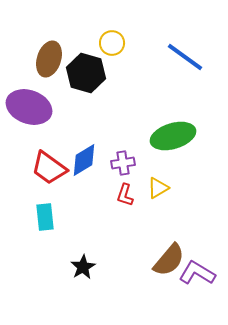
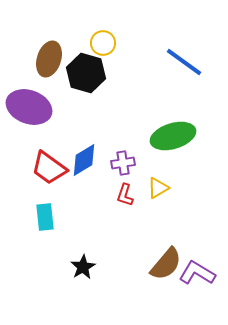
yellow circle: moved 9 px left
blue line: moved 1 px left, 5 px down
brown semicircle: moved 3 px left, 4 px down
